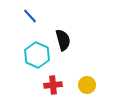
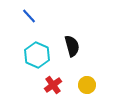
blue line: moved 1 px left
black semicircle: moved 9 px right, 6 px down
red cross: rotated 30 degrees counterclockwise
